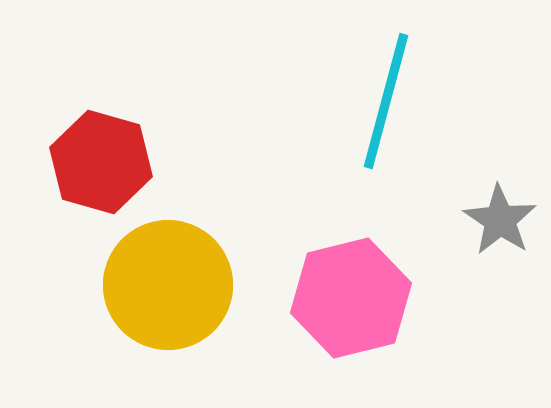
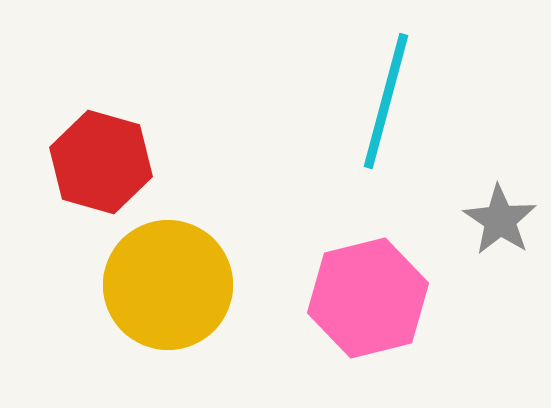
pink hexagon: moved 17 px right
